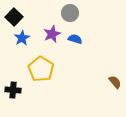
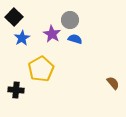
gray circle: moved 7 px down
purple star: rotated 18 degrees counterclockwise
yellow pentagon: rotated 10 degrees clockwise
brown semicircle: moved 2 px left, 1 px down
black cross: moved 3 px right
